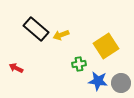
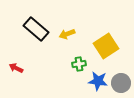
yellow arrow: moved 6 px right, 1 px up
